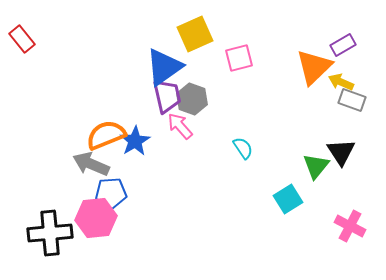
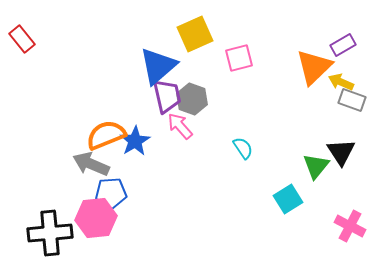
blue triangle: moved 6 px left, 1 px up; rotated 6 degrees counterclockwise
